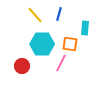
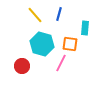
cyan hexagon: rotated 15 degrees clockwise
